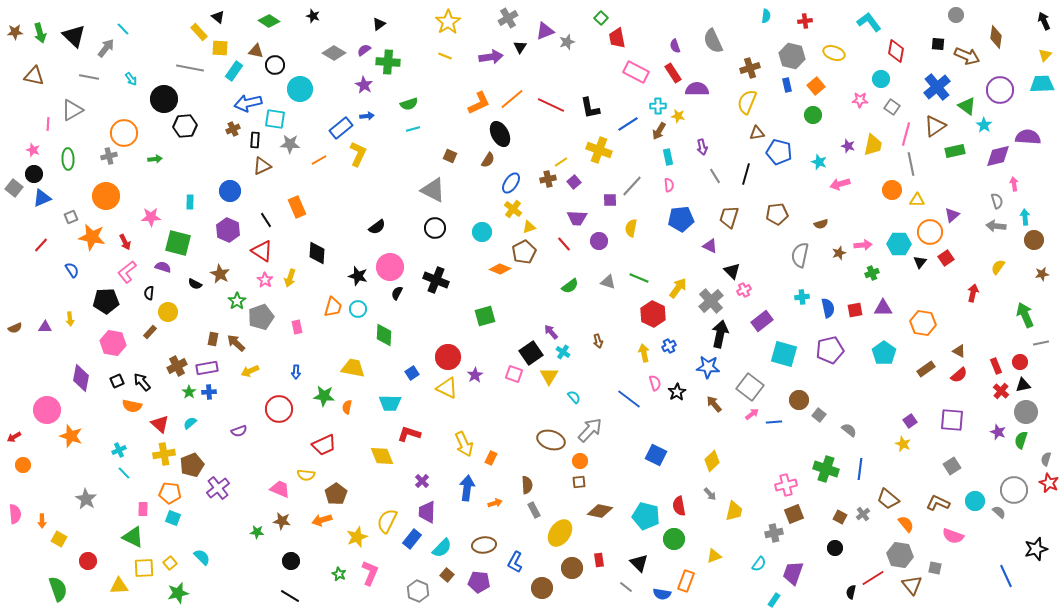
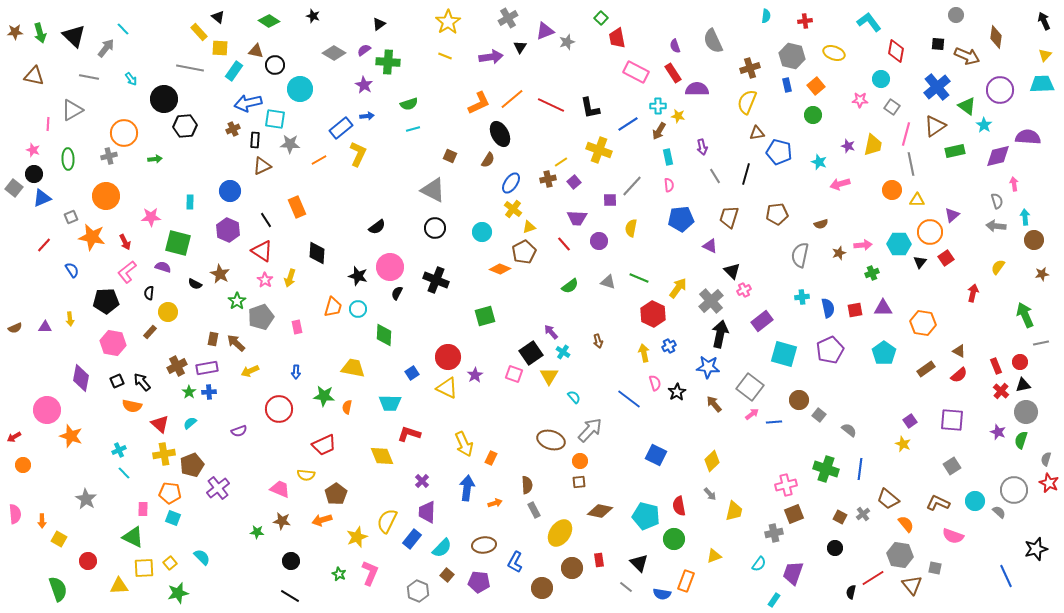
red line at (41, 245): moved 3 px right
purple pentagon at (830, 350): rotated 12 degrees counterclockwise
